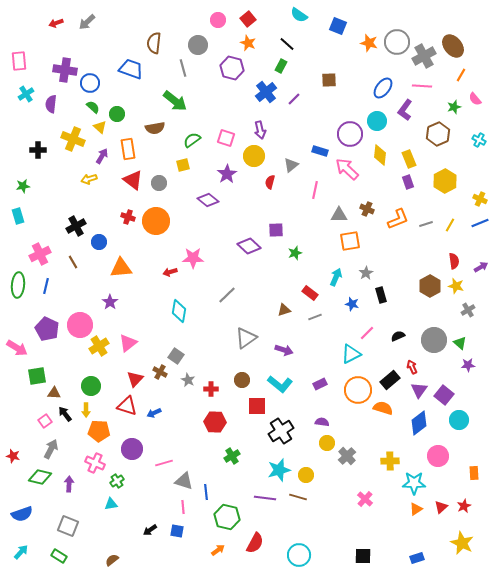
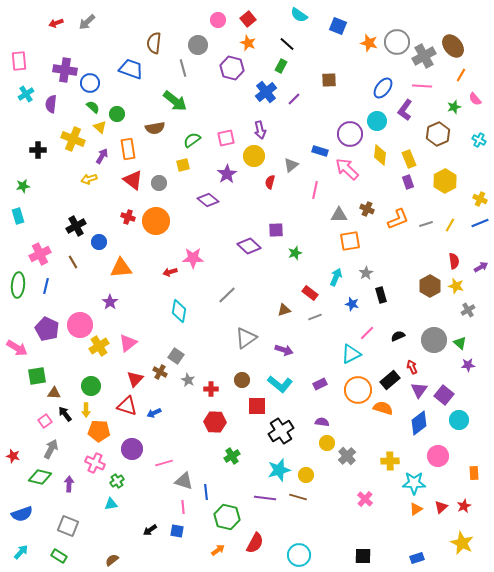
pink square at (226, 138): rotated 30 degrees counterclockwise
